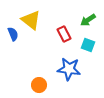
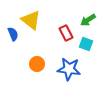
red rectangle: moved 2 px right, 1 px up
cyan square: moved 2 px left, 1 px up
orange circle: moved 2 px left, 21 px up
